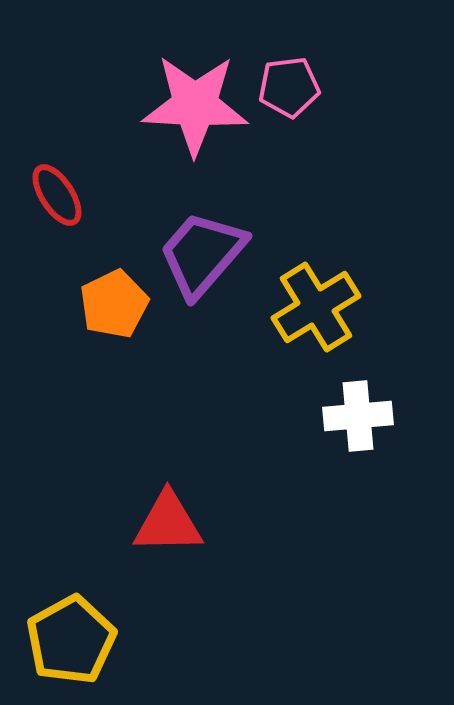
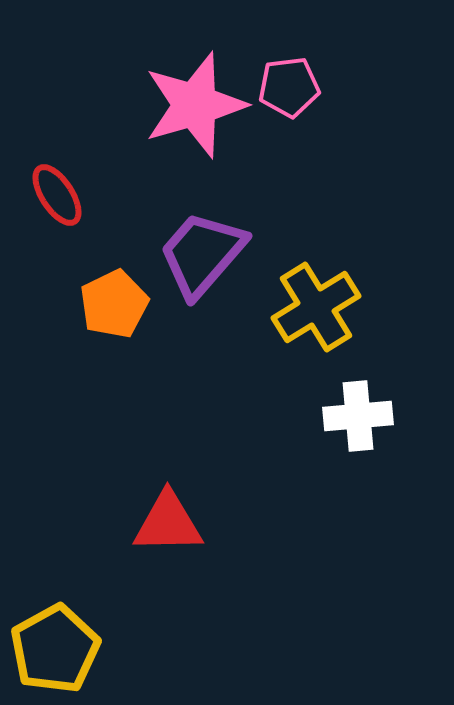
pink star: rotated 19 degrees counterclockwise
yellow pentagon: moved 16 px left, 9 px down
